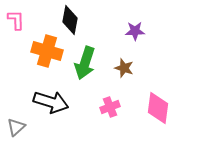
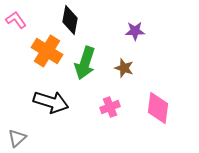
pink L-shape: rotated 35 degrees counterclockwise
orange cross: rotated 16 degrees clockwise
gray triangle: moved 1 px right, 11 px down
